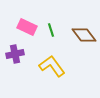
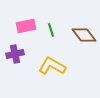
pink rectangle: moved 1 px left, 1 px up; rotated 36 degrees counterclockwise
yellow L-shape: rotated 24 degrees counterclockwise
